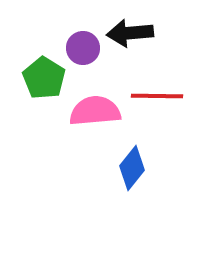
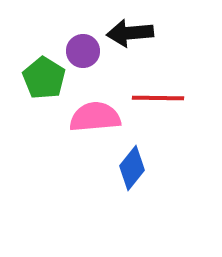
purple circle: moved 3 px down
red line: moved 1 px right, 2 px down
pink semicircle: moved 6 px down
